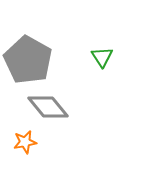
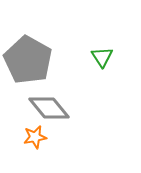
gray diamond: moved 1 px right, 1 px down
orange star: moved 10 px right, 5 px up
